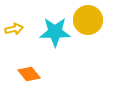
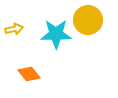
cyan star: moved 1 px right, 2 px down
